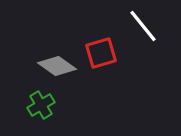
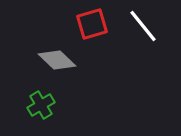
red square: moved 9 px left, 29 px up
gray diamond: moved 6 px up; rotated 9 degrees clockwise
